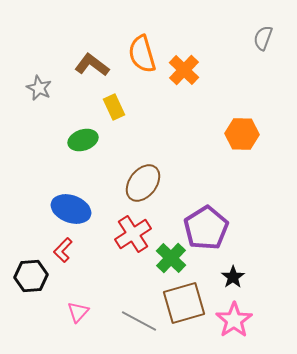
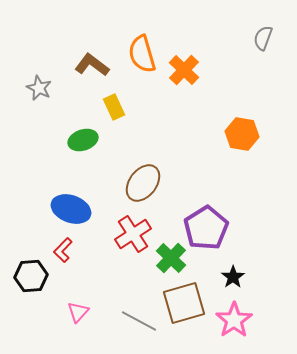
orange hexagon: rotated 8 degrees clockwise
